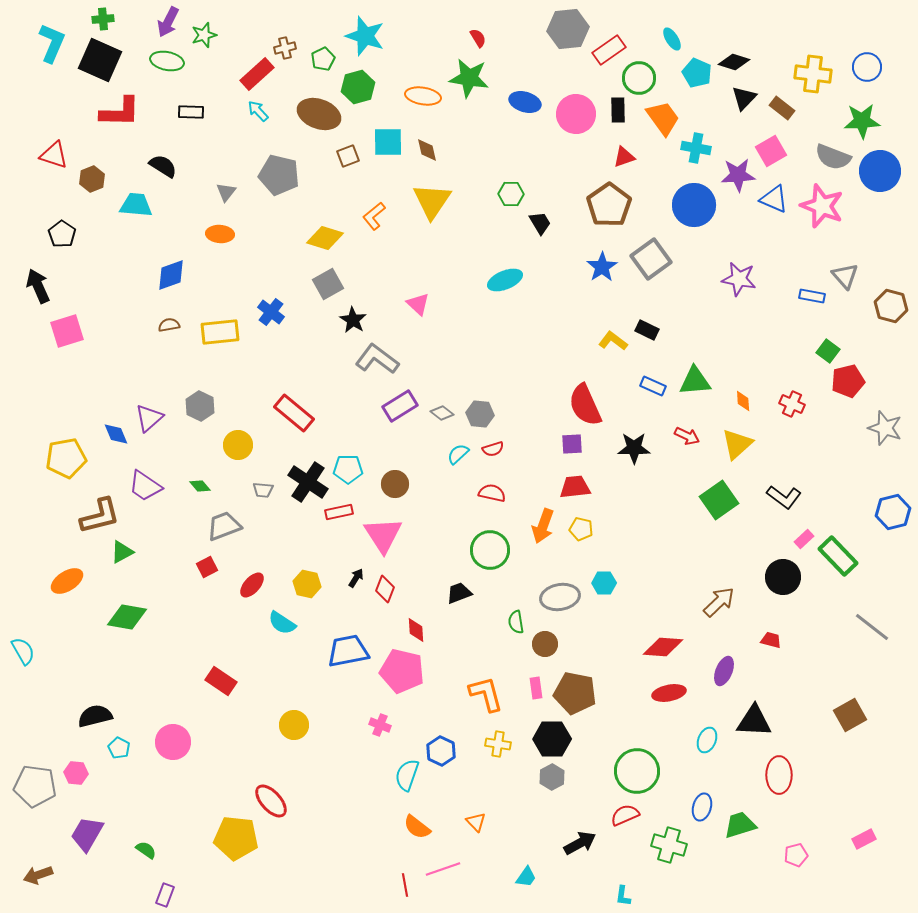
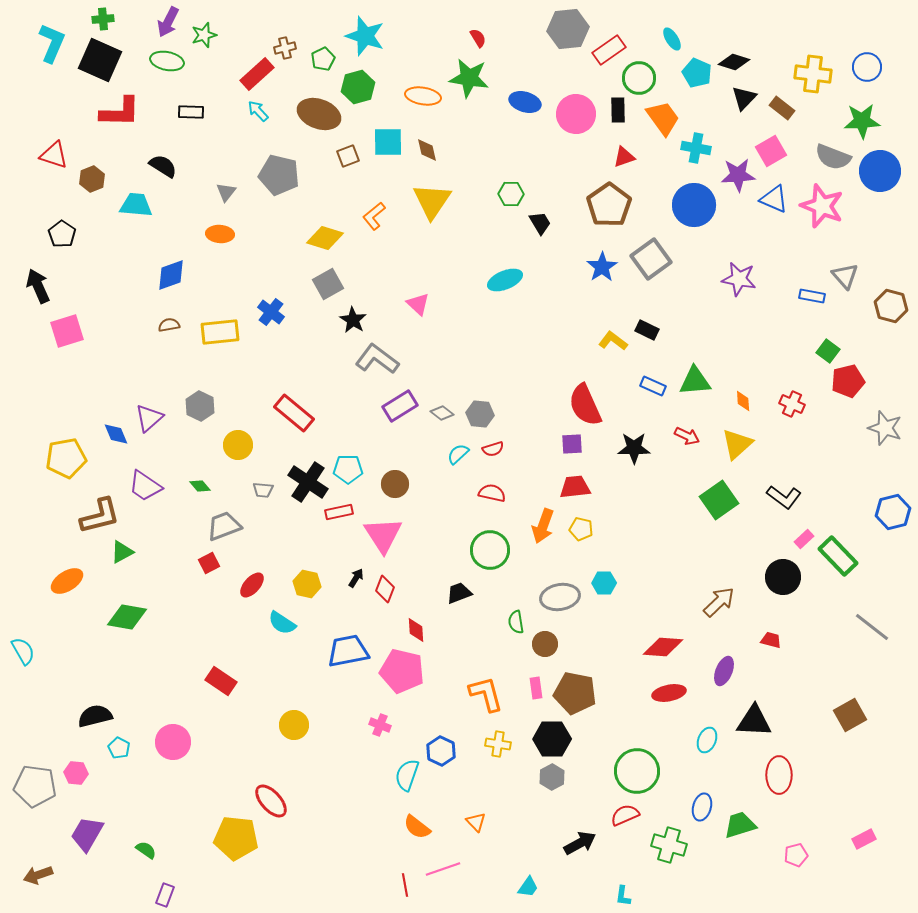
red square at (207, 567): moved 2 px right, 4 px up
cyan trapezoid at (526, 877): moved 2 px right, 10 px down
